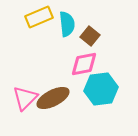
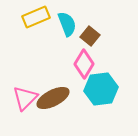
yellow rectangle: moved 3 px left
cyan semicircle: rotated 15 degrees counterclockwise
pink diamond: rotated 48 degrees counterclockwise
